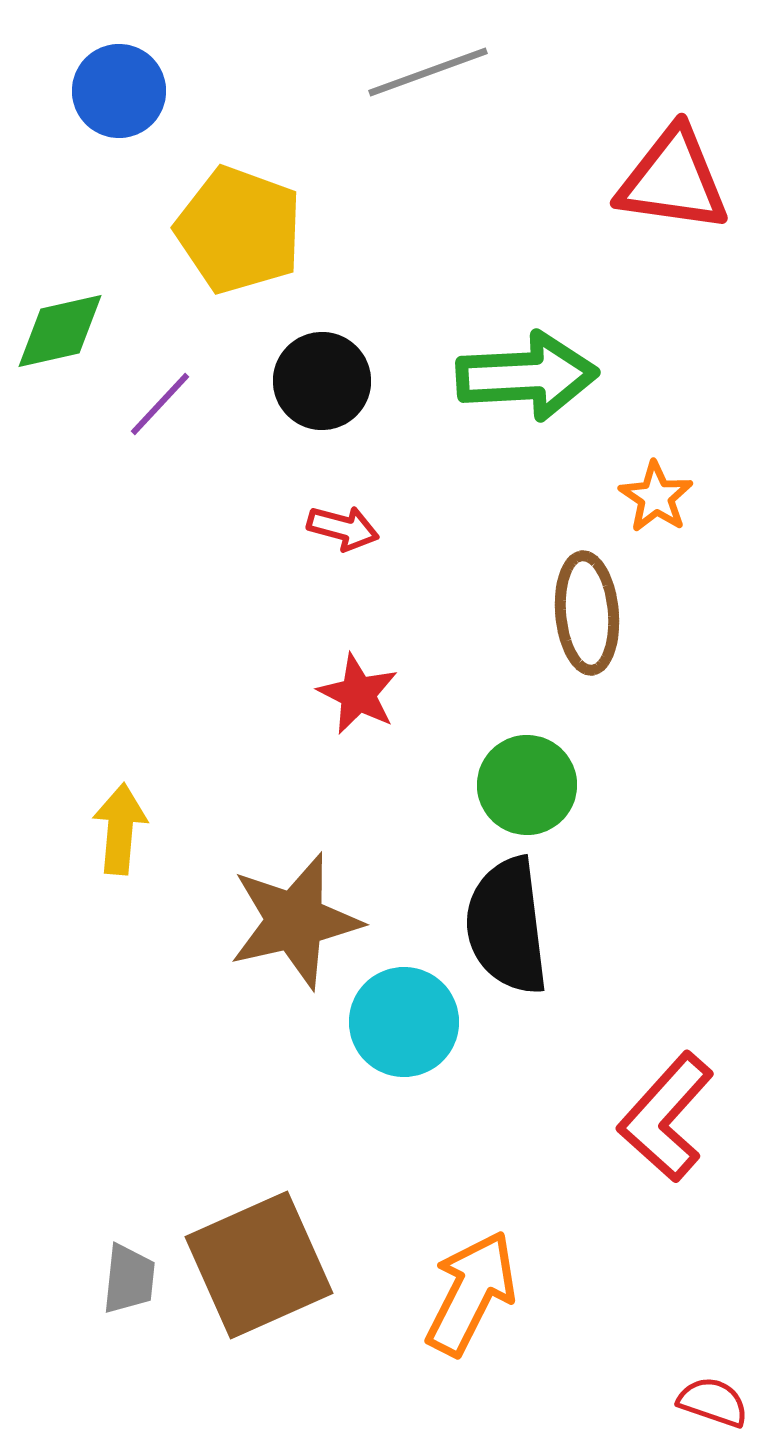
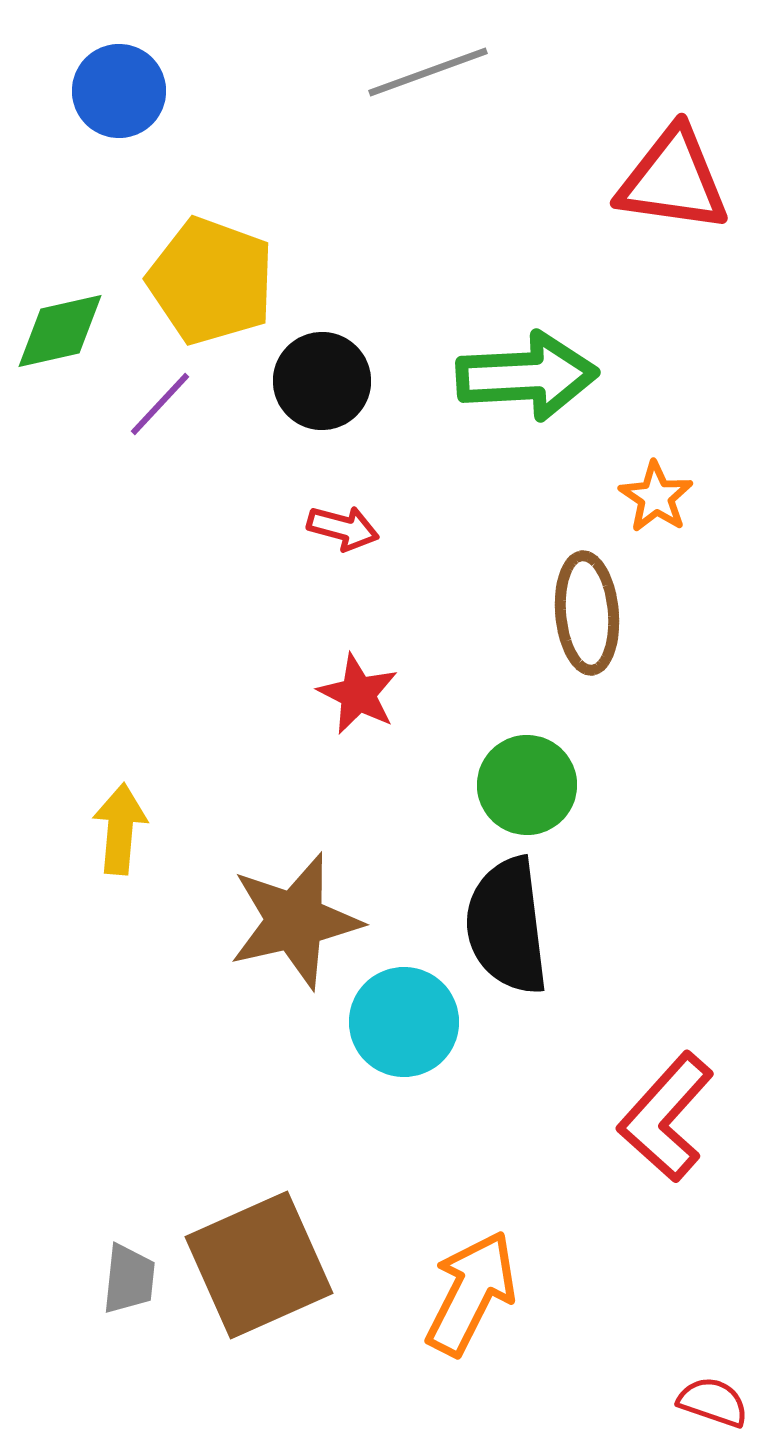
yellow pentagon: moved 28 px left, 51 px down
